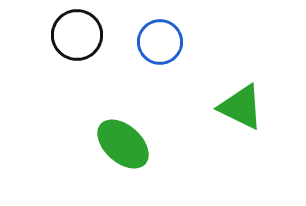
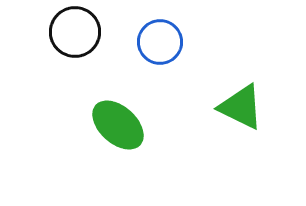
black circle: moved 2 px left, 3 px up
green ellipse: moved 5 px left, 19 px up
